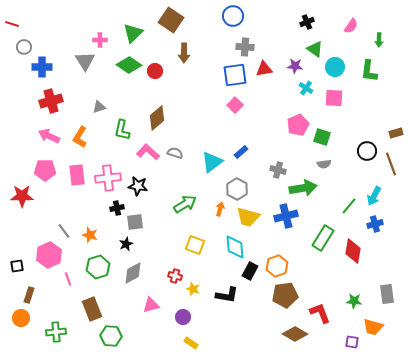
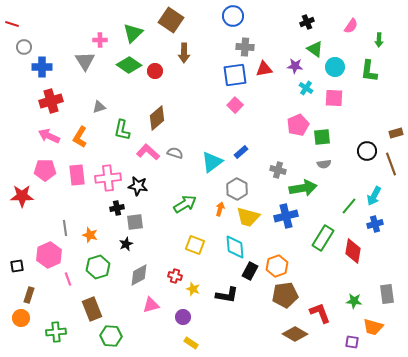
green square at (322, 137): rotated 24 degrees counterclockwise
gray line at (64, 231): moved 1 px right, 3 px up; rotated 28 degrees clockwise
gray diamond at (133, 273): moved 6 px right, 2 px down
